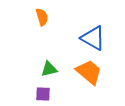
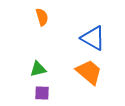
green triangle: moved 11 px left
purple square: moved 1 px left, 1 px up
